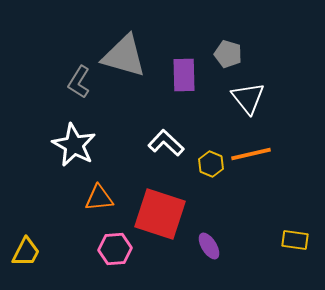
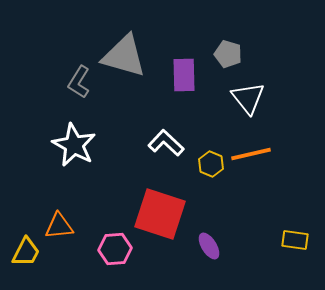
orange triangle: moved 40 px left, 28 px down
